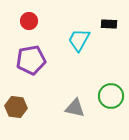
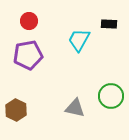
purple pentagon: moved 3 px left, 5 px up
brown hexagon: moved 3 px down; rotated 20 degrees clockwise
